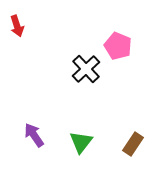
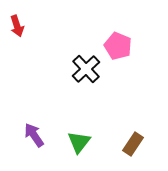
green triangle: moved 2 px left
